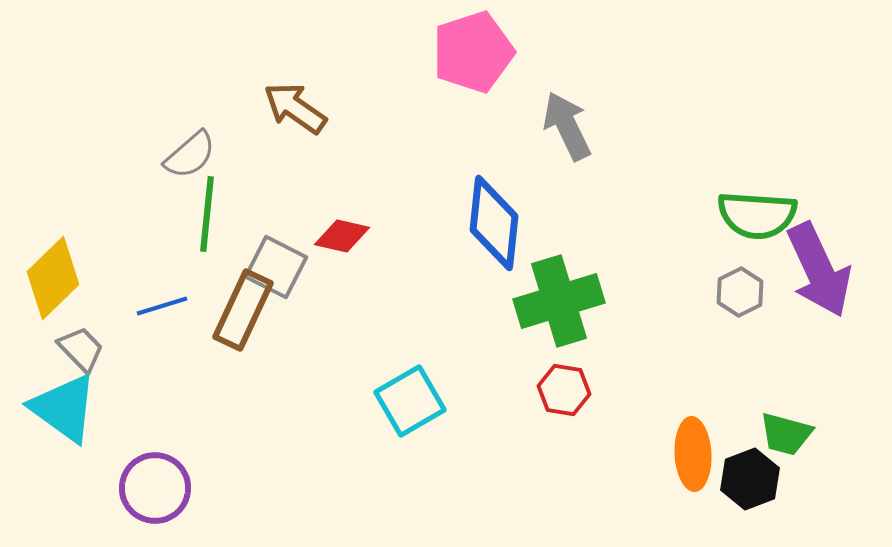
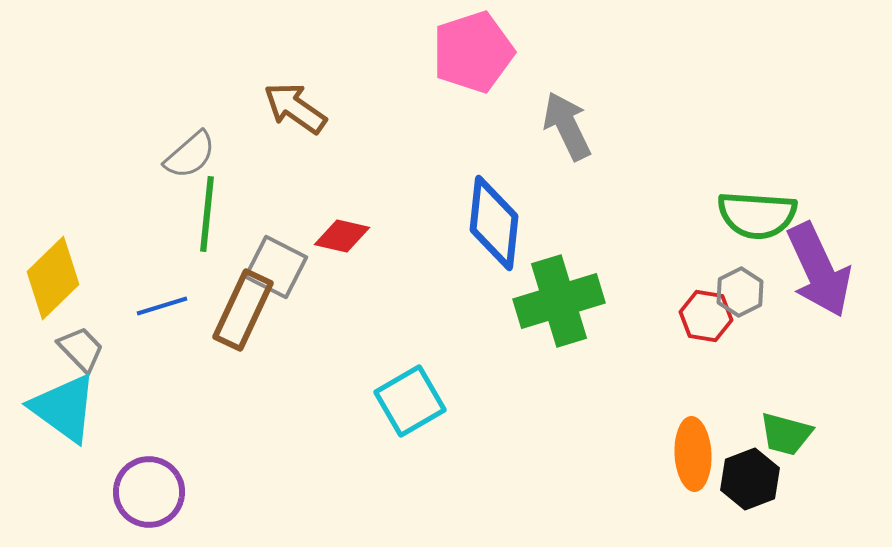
red hexagon: moved 142 px right, 74 px up
purple circle: moved 6 px left, 4 px down
